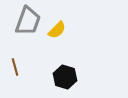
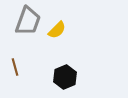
black hexagon: rotated 20 degrees clockwise
